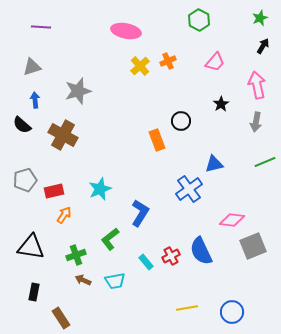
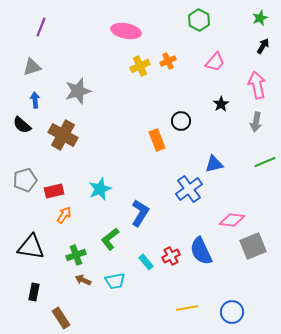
purple line: rotated 72 degrees counterclockwise
yellow cross: rotated 18 degrees clockwise
